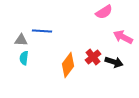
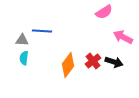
gray triangle: moved 1 px right
red cross: moved 4 px down
